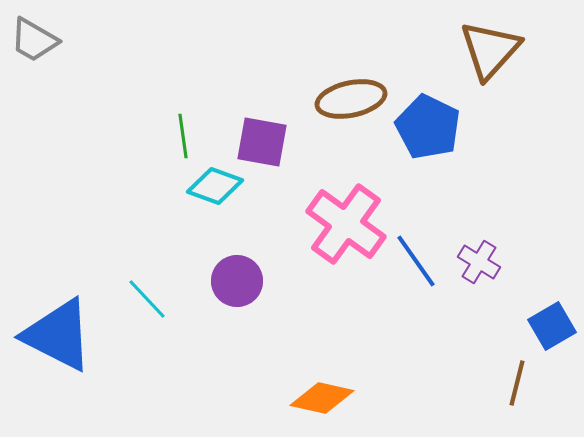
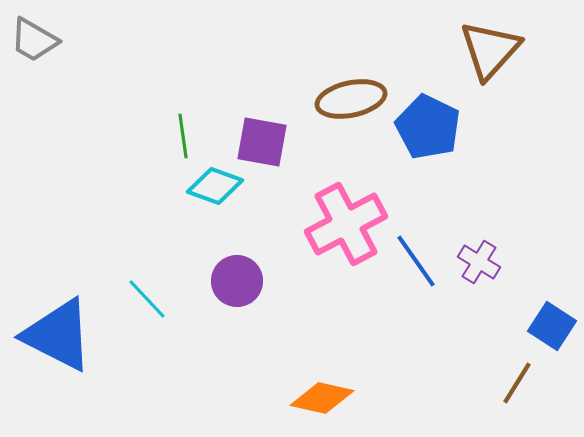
pink cross: rotated 26 degrees clockwise
blue square: rotated 27 degrees counterclockwise
brown line: rotated 18 degrees clockwise
